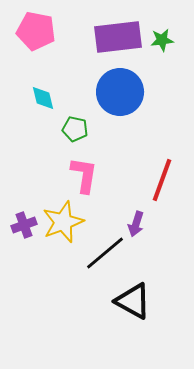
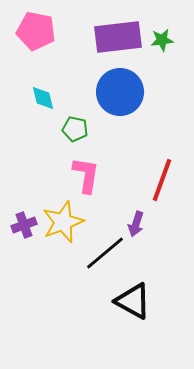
pink L-shape: moved 2 px right
